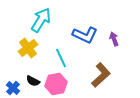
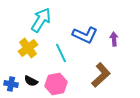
purple arrow: rotated 16 degrees clockwise
cyan line: moved 5 px up
black semicircle: moved 2 px left
blue cross: moved 2 px left, 4 px up; rotated 32 degrees counterclockwise
